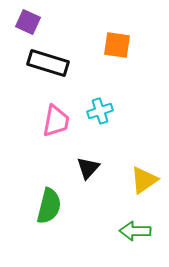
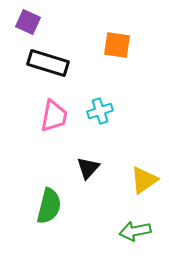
pink trapezoid: moved 2 px left, 5 px up
green arrow: rotated 12 degrees counterclockwise
